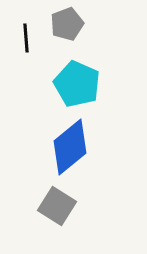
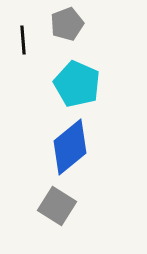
black line: moved 3 px left, 2 px down
